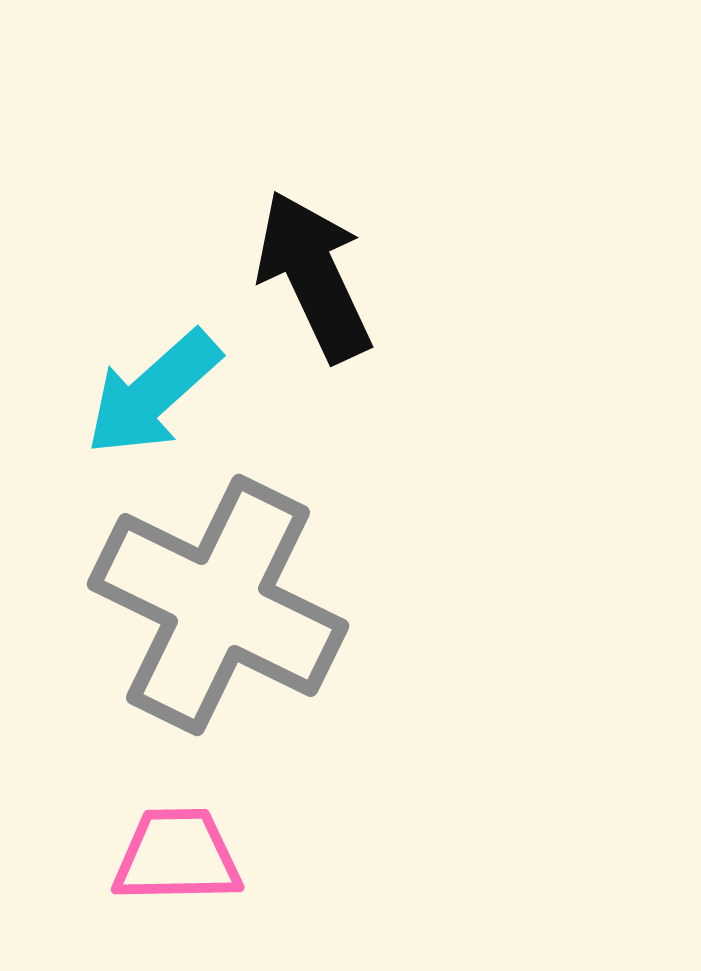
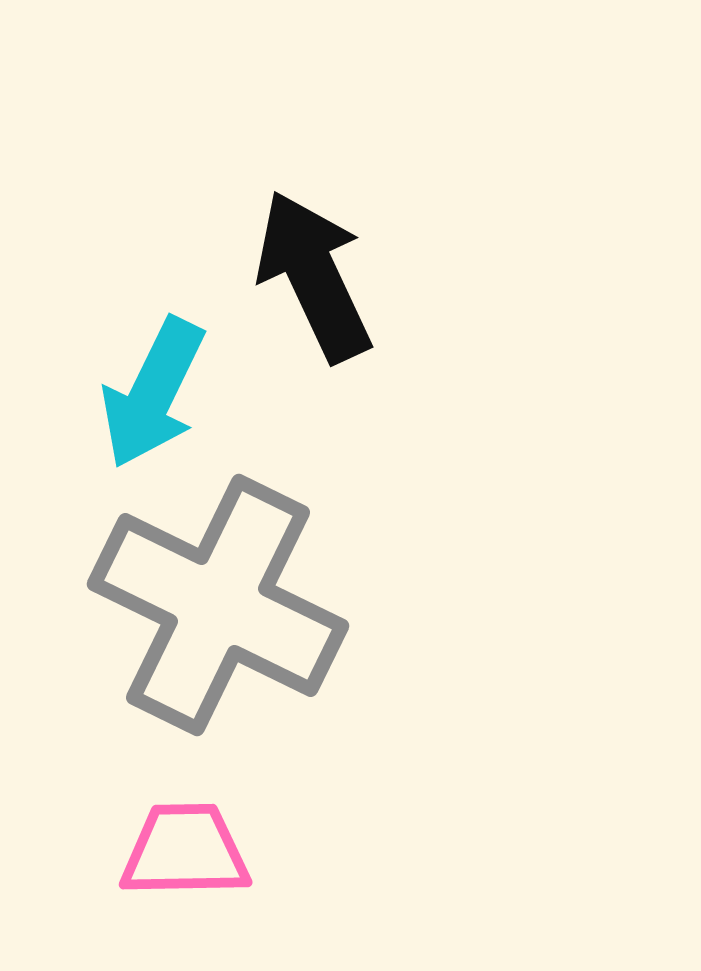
cyan arrow: rotated 22 degrees counterclockwise
pink trapezoid: moved 8 px right, 5 px up
